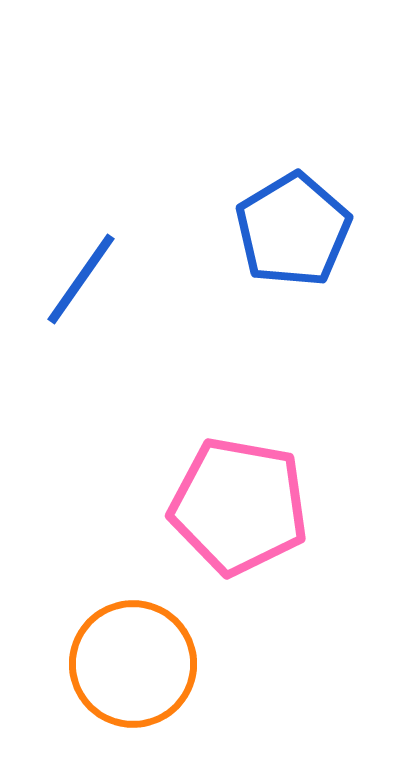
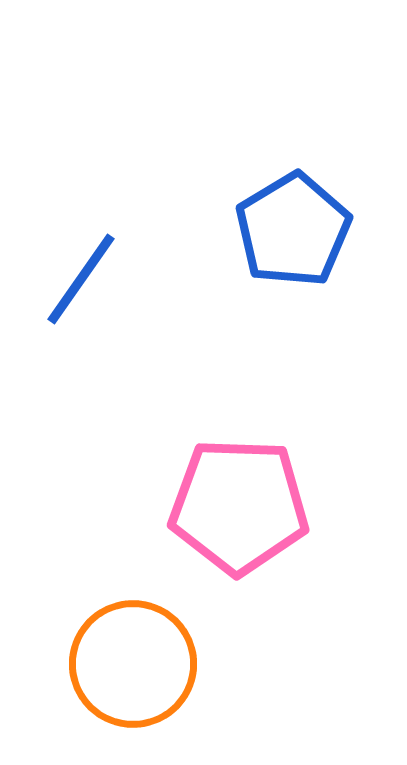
pink pentagon: rotated 8 degrees counterclockwise
